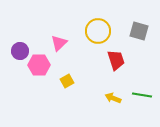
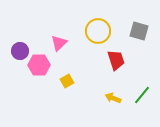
green line: rotated 60 degrees counterclockwise
